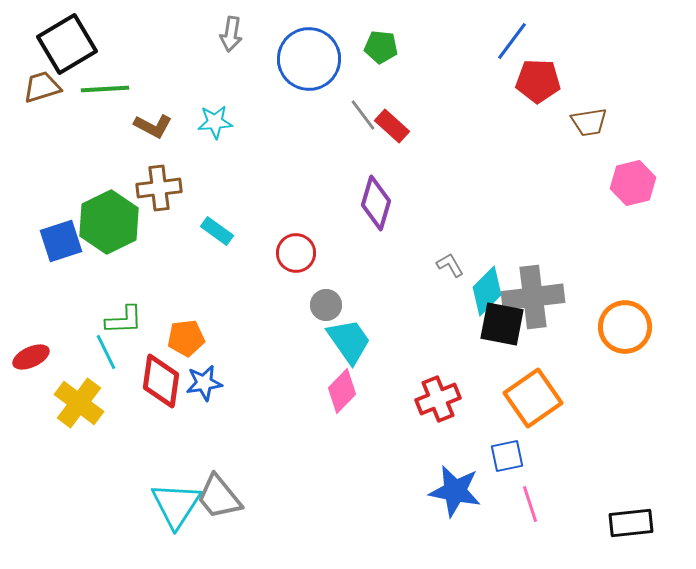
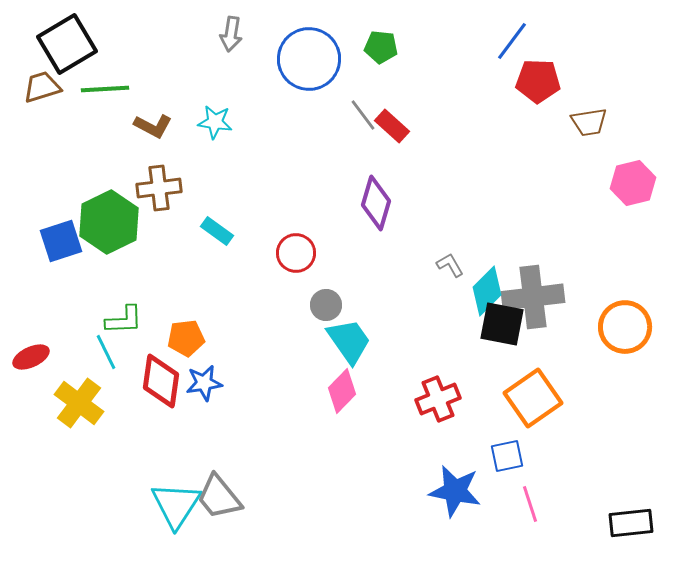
cyan star at (215, 122): rotated 12 degrees clockwise
